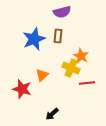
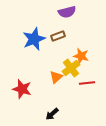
purple semicircle: moved 5 px right
brown rectangle: rotated 64 degrees clockwise
orange star: rotated 14 degrees counterclockwise
yellow cross: rotated 30 degrees clockwise
orange triangle: moved 14 px right, 2 px down
